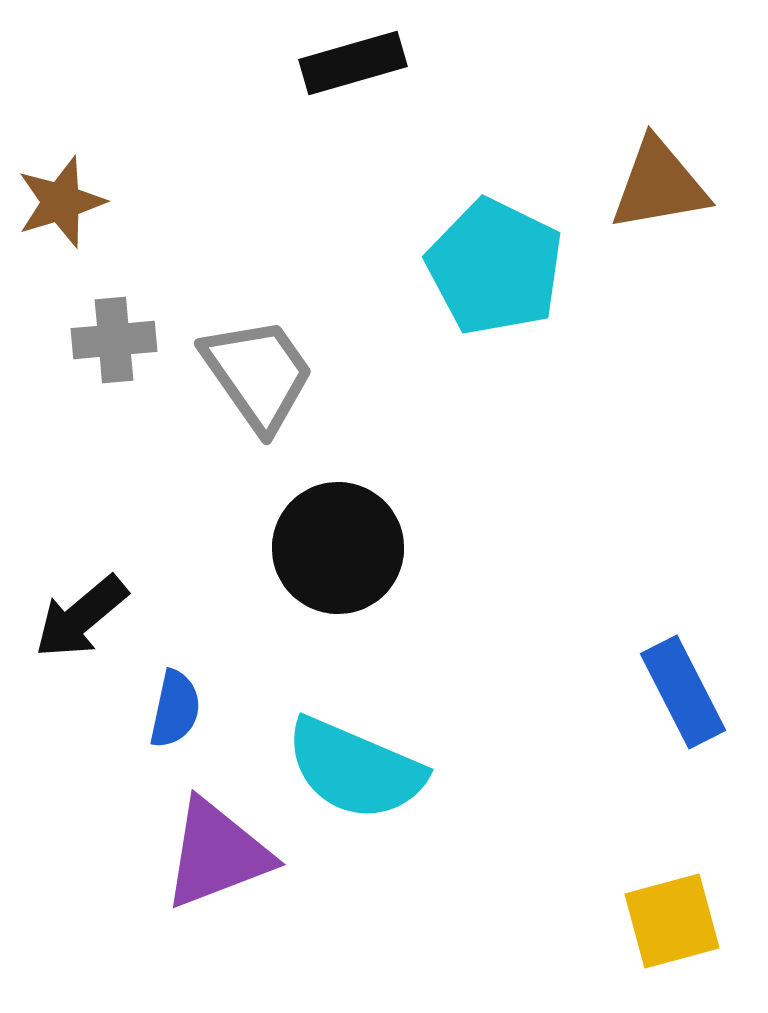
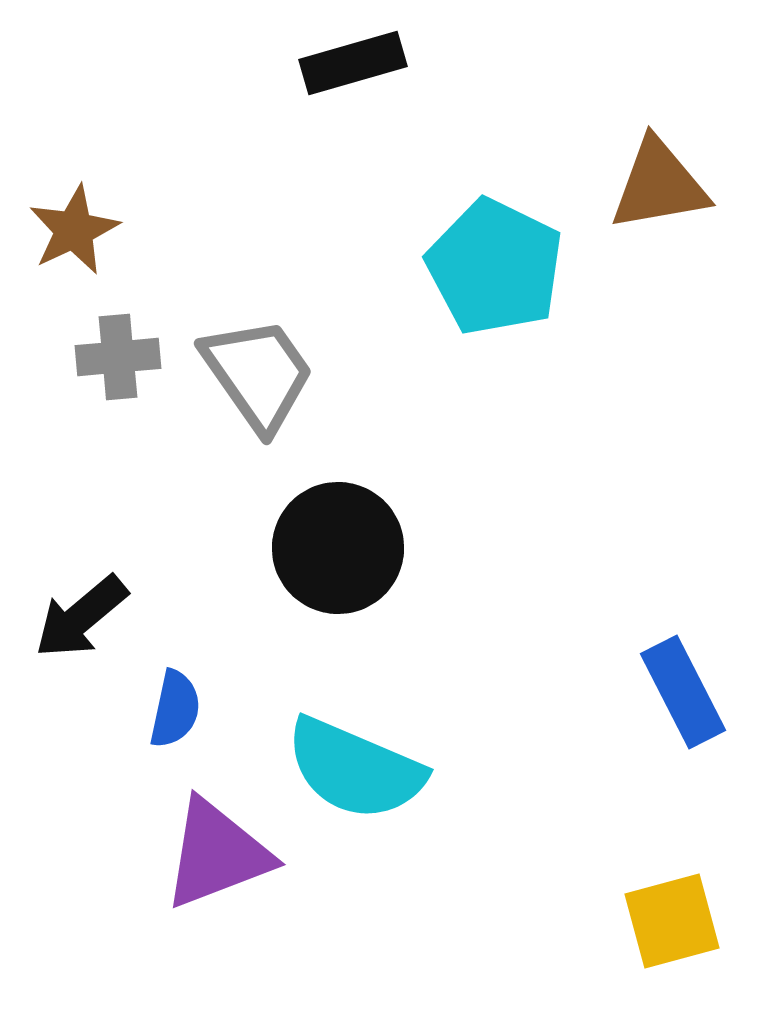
brown star: moved 13 px right, 28 px down; rotated 8 degrees counterclockwise
gray cross: moved 4 px right, 17 px down
